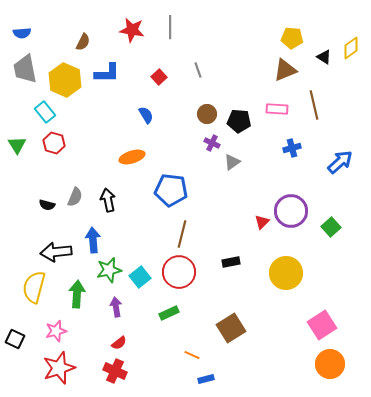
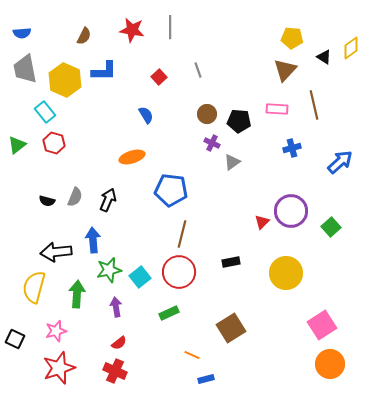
brown semicircle at (83, 42): moved 1 px right, 6 px up
brown triangle at (285, 70): rotated 25 degrees counterclockwise
blue L-shape at (107, 73): moved 3 px left, 2 px up
green triangle at (17, 145): rotated 24 degrees clockwise
black arrow at (108, 200): rotated 35 degrees clockwise
black semicircle at (47, 205): moved 4 px up
